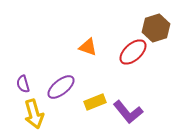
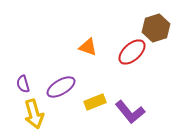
red ellipse: moved 1 px left
purple ellipse: rotated 8 degrees clockwise
purple L-shape: moved 2 px right
